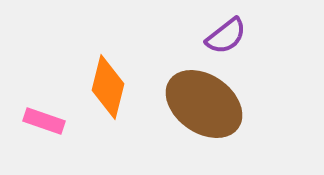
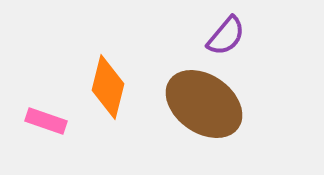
purple semicircle: rotated 12 degrees counterclockwise
pink rectangle: moved 2 px right
